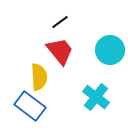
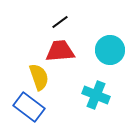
red trapezoid: rotated 56 degrees counterclockwise
yellow semicircle: rotated 16 degrees counterclockwise
cyan cross: moved 2 px up; rotated 16 degrees counterclockwise
blue rectangle: moved 1 px left, 1 px down
